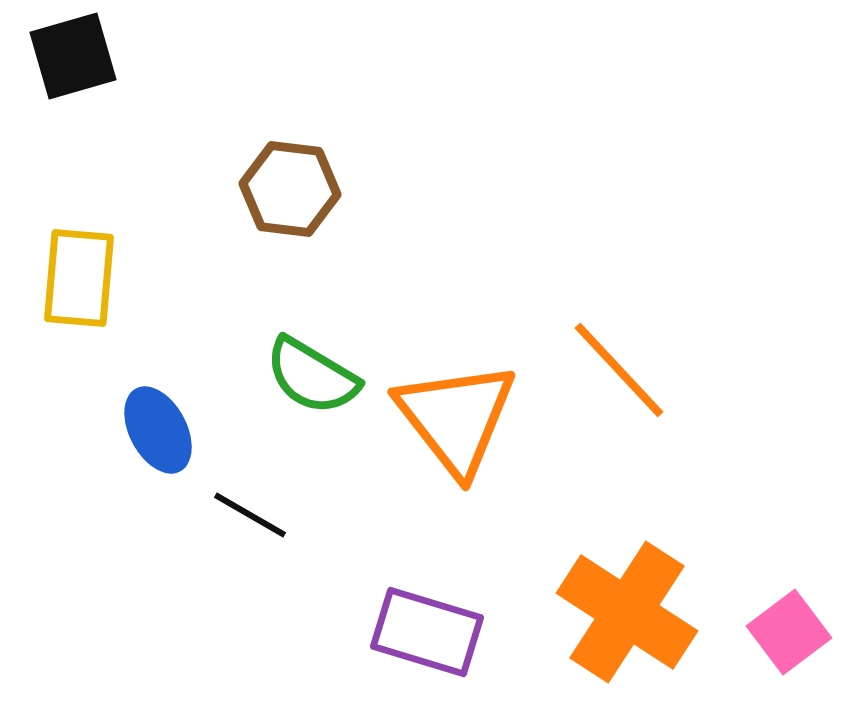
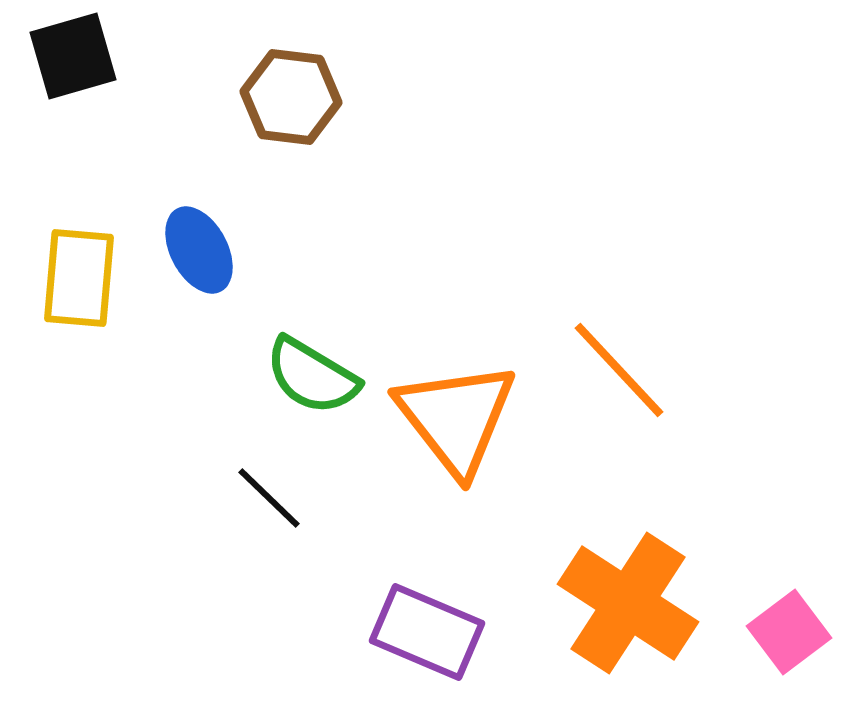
brown hexagon: moved 1 px right, 92 px up
blue ellipse: moved 41 px right, 180 px up
black line: moved 19 px right, 17 px up; rotated 14 degrees clockwise
orange cross: moved 1 px right, 9 px up
purple rectangle: rotated 6 degrees clockwise
